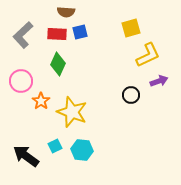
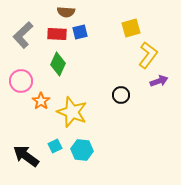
yellow L-shape: rotated 28 degrees counterclockwise
black circle: moved 10 px left
